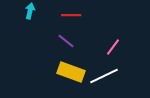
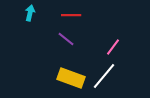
cyan arrow: moved 2 px down
purple line: moved 2 px up
yellow rectangle: moved 6 px down
white line: rotated 24 degrees counterclockwise
